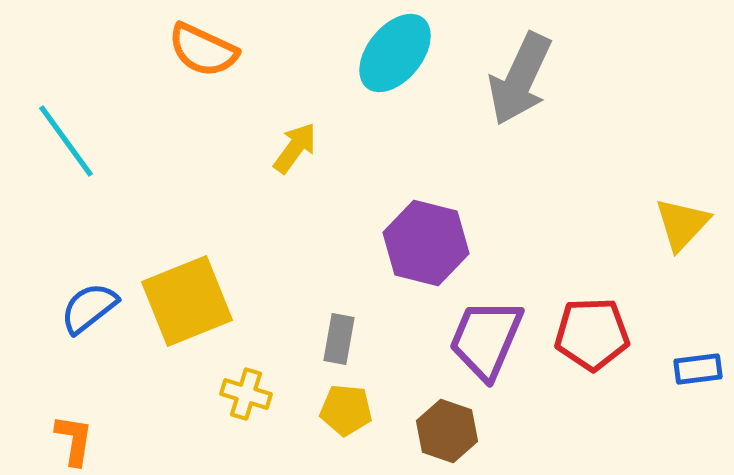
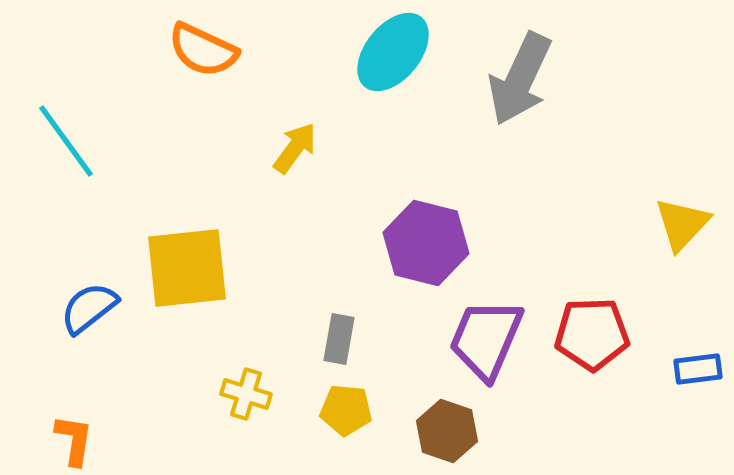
cyan ellipse: moved 2 px left, 1 px up
yellow square: moved 33 px up; rotated 16 degrees clockwise
